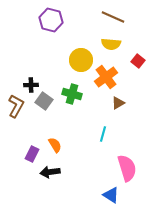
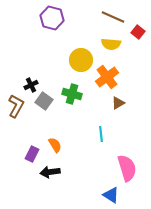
purple hexagon: moved 1 px right, 2 px up
red square: moved 29 px up
orange cross: moved 1 px right
black cross: rotated 24 degrees counterclockwise
cyan line: moved 2 px left; rotated 21 degrees counterclockwise
